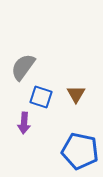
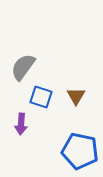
brown triangle: moved 2 px down
purple arrow: moved 3 px left, 1 px down
